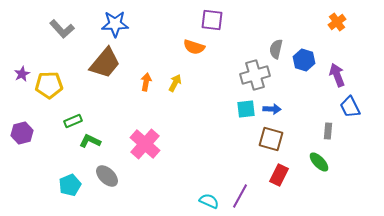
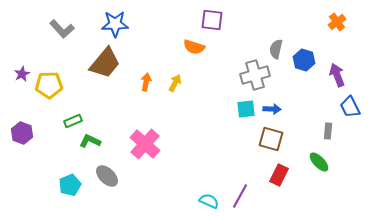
purple hexagon: rotated 25 degrees counterclockwise
